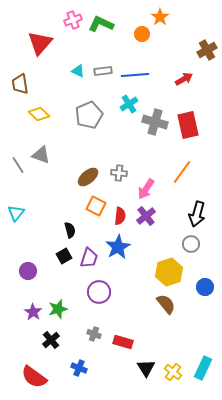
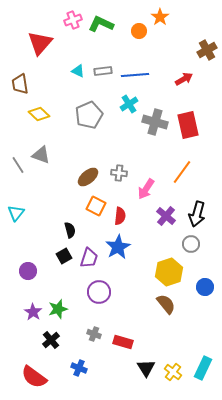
orange circle at (142, 34): moved 3 px left, 3 px up
purple cross at (146, 216): moved 20 px right; rotated 12 degrees counterclockwise
